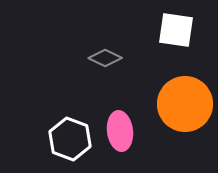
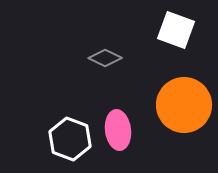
white square: rotated 12 degrees clockwise
orange circle: moved 1 px left, 1 px down
pink ellipse: moved 2 px left, 1 px up
